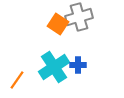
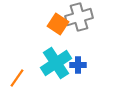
cyan cross: moved 2 px right, 4 px up
orange line: moved 2 px up
